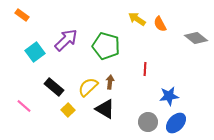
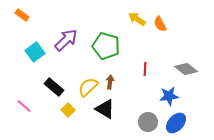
gray diamond: moved 10 px left, 31 px down
